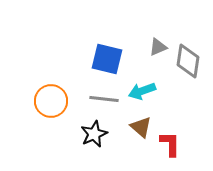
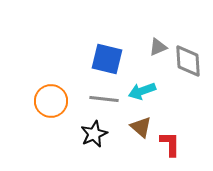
gray diamond: rotated 12 degrees counterclockwise
